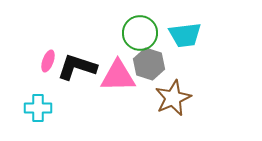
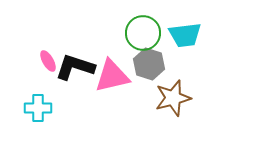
green circle: moved 3 px right
pink ellipse: rotated 50 degrees counterclockwise
black L-shape: moved 2 px left
pink triangle: moved 6 px left; rotated 12 degrees counterclockwise
brown star: rotated 9 degrees clockwise
